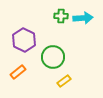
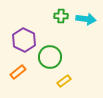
cyan arrow: moved 3 px right, 1 px down; rotated 12 degrees clockwise
green circle: moved 3 px left
